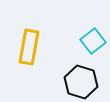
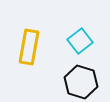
cyan square: moved 13 px left
